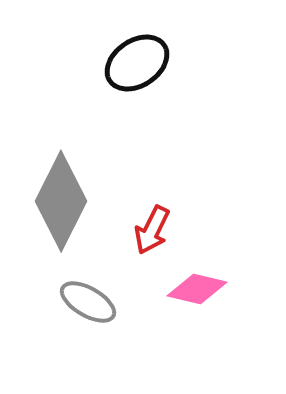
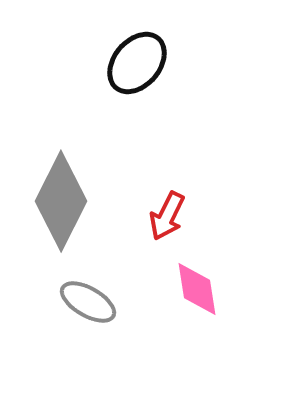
black ellipse: rotated 16 degrees counterclockwise
red arrow: moved 15 px right, 14 px up
pink diamond: rotated 68 degrees clockwise
